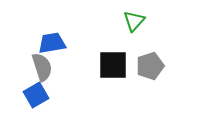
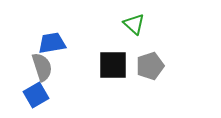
green triangle: moved 3 px down; rotated 30 degrees counterclockwise
